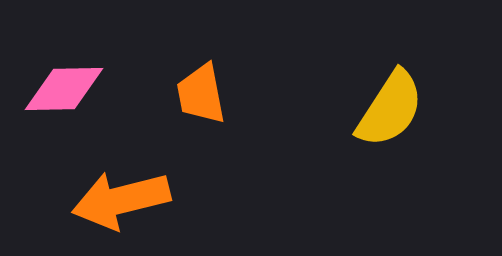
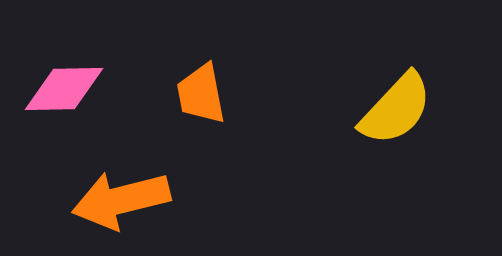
yellow semicircle: moved 6 px right; rotated 10 degrees clockwise
